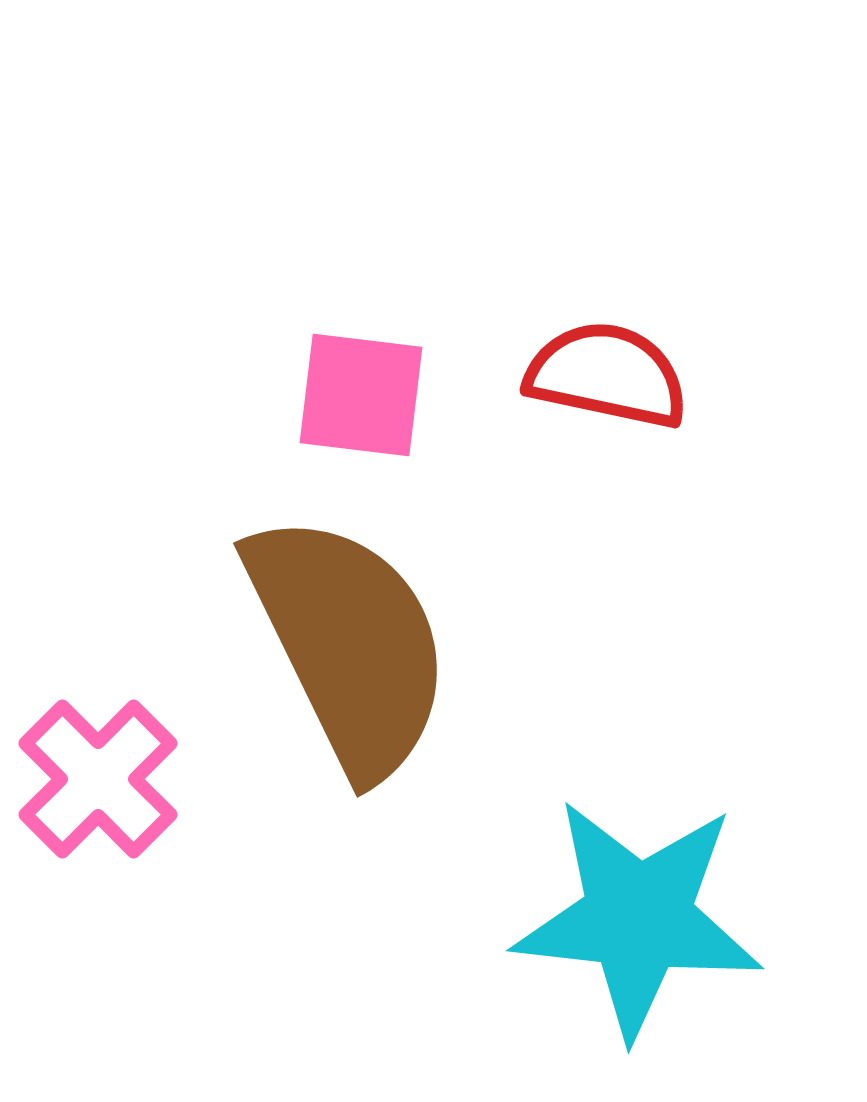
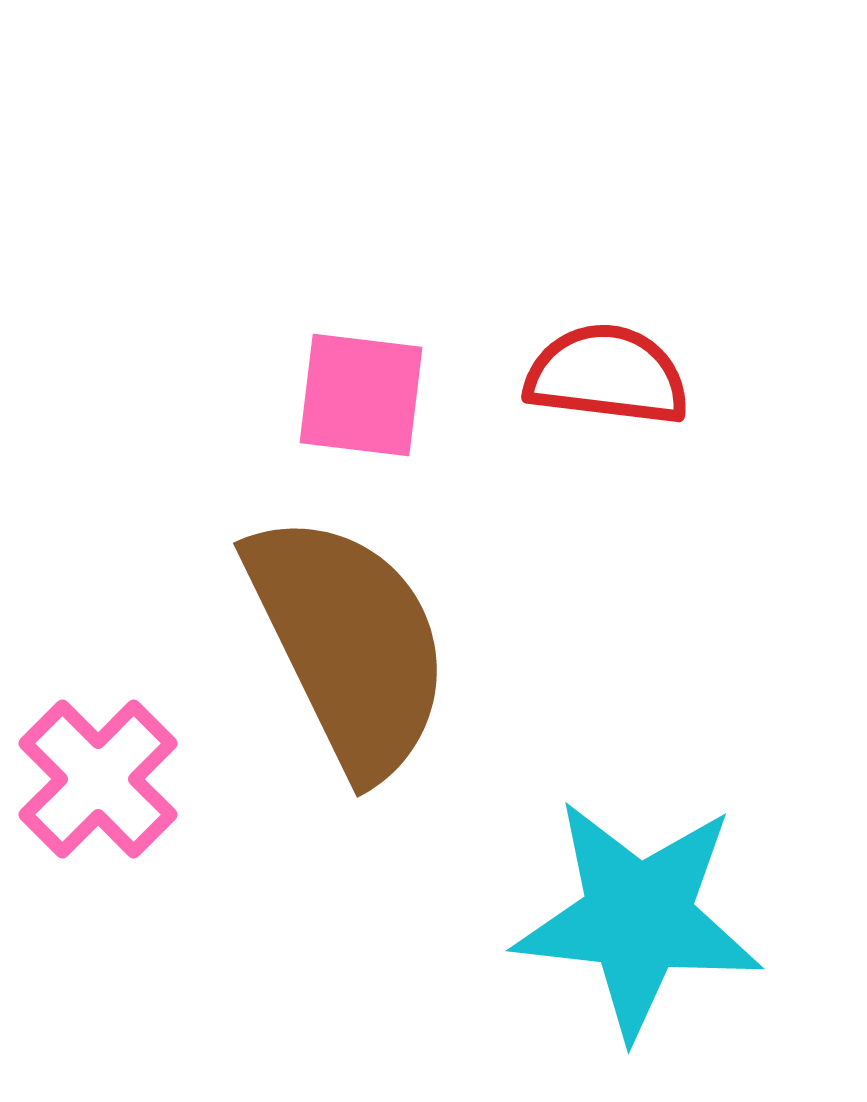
red semicircle: rotated 5 degrees counterclockwise
